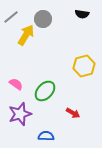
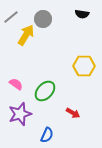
yellow hexagon: rotated 15 degrees clockwise
blue semicircle: moved 1 px right, 1 px up; rotated 112 degrees clockwise
